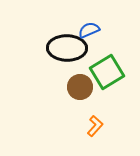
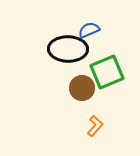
black ellipse: moved 1 px right, 1 px down
green square: rotated 8 degrees clockwise
brown circle: moved 2 px right, 1 px down
